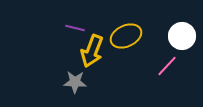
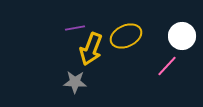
purple line: rotated 24 degrees counterclockwise
yellow arrow: moved 1 px left, 2 px up
